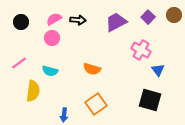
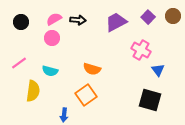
brown circle: moved 1 px left, 1 px down
orange square: moved 10 px left, 9 px up
